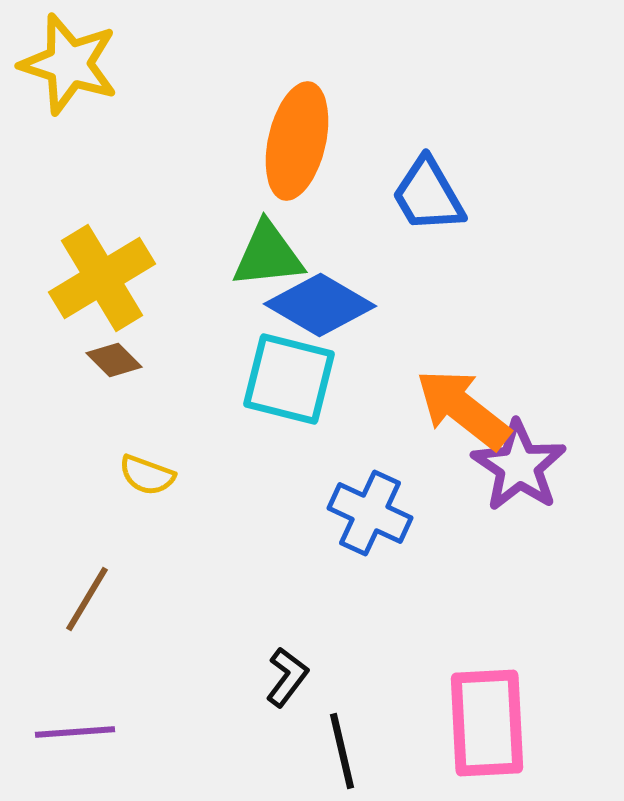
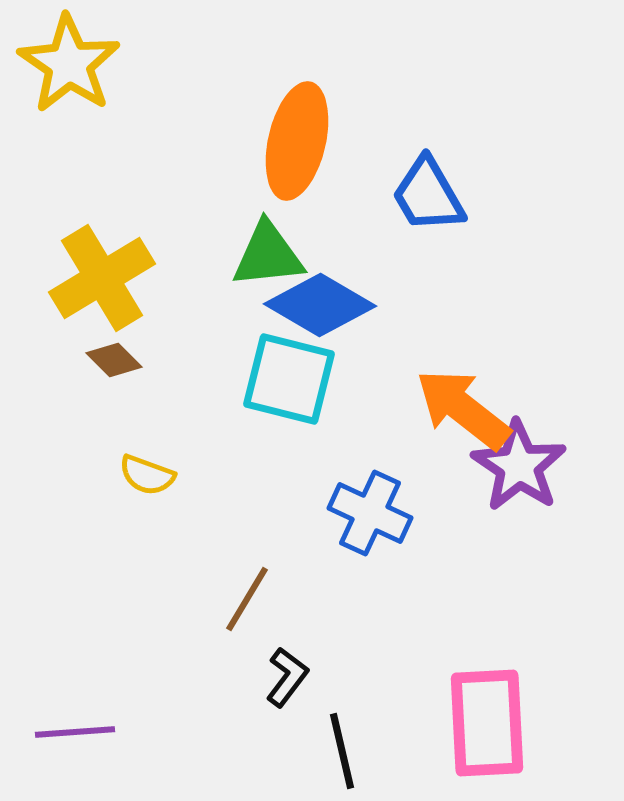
yellow star: rotated 16 degrees clockwise
brown line: moved 160 px right
